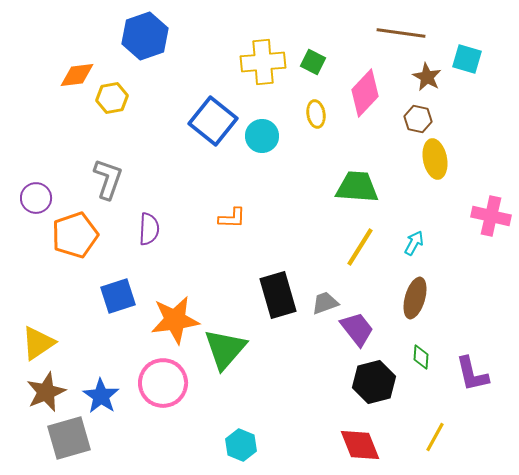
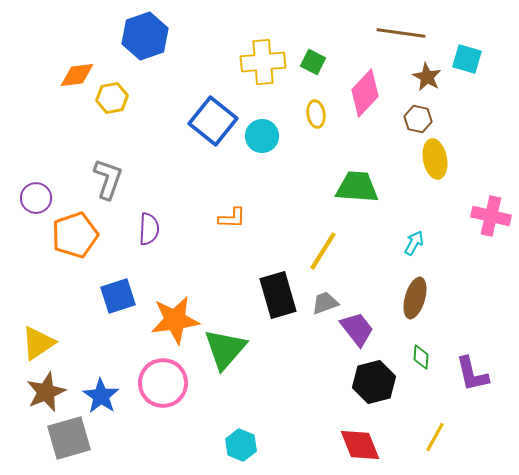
yellow line at (360, 247): moved 37 px left, 4 px down
